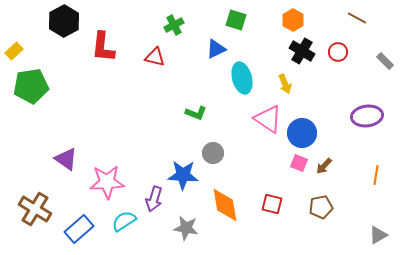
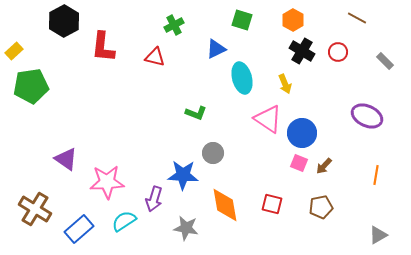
green square: moved 6 px right
purple ellipse: rotated 32 degrees clockwise
